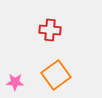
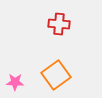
red cross: moved 9 px right, 6 px up
